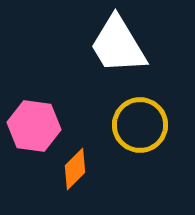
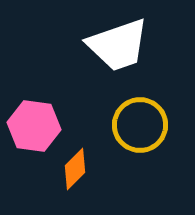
white trapezoid: rotated 78 degrees counterclockwise
